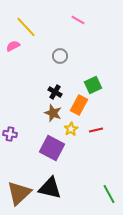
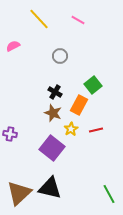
yellow line: moved 13 px right, 8 px up
green square: rotated 12 degrees counterclockwise
purple square: rotated 10 degrees clockwise
